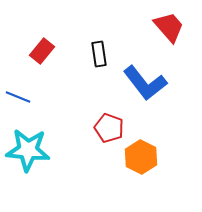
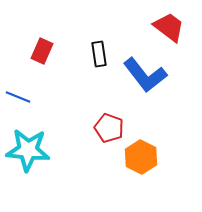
red trapezoid: rotated 12 degrees counterclockwise
red rectangle: rotated 15 degrees counterclockwise
blue L-shape: moved 8 px up
